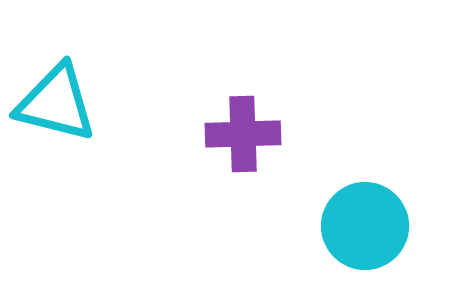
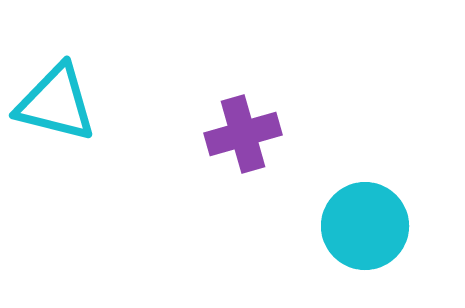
purple cross: rotated 14 degrees counterclockwise
